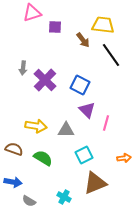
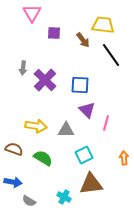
pink triangle: rotated 42 degrees counterclockwise
purple square: moved 1 px left, 6 px down
blue square: rotated 24 degrees counterclockwise
orange arrow: rotated 88 degrees counterclockwise
brown triangle: moved 4 px left, 1 px down; rotated 15 degrees clockwise
